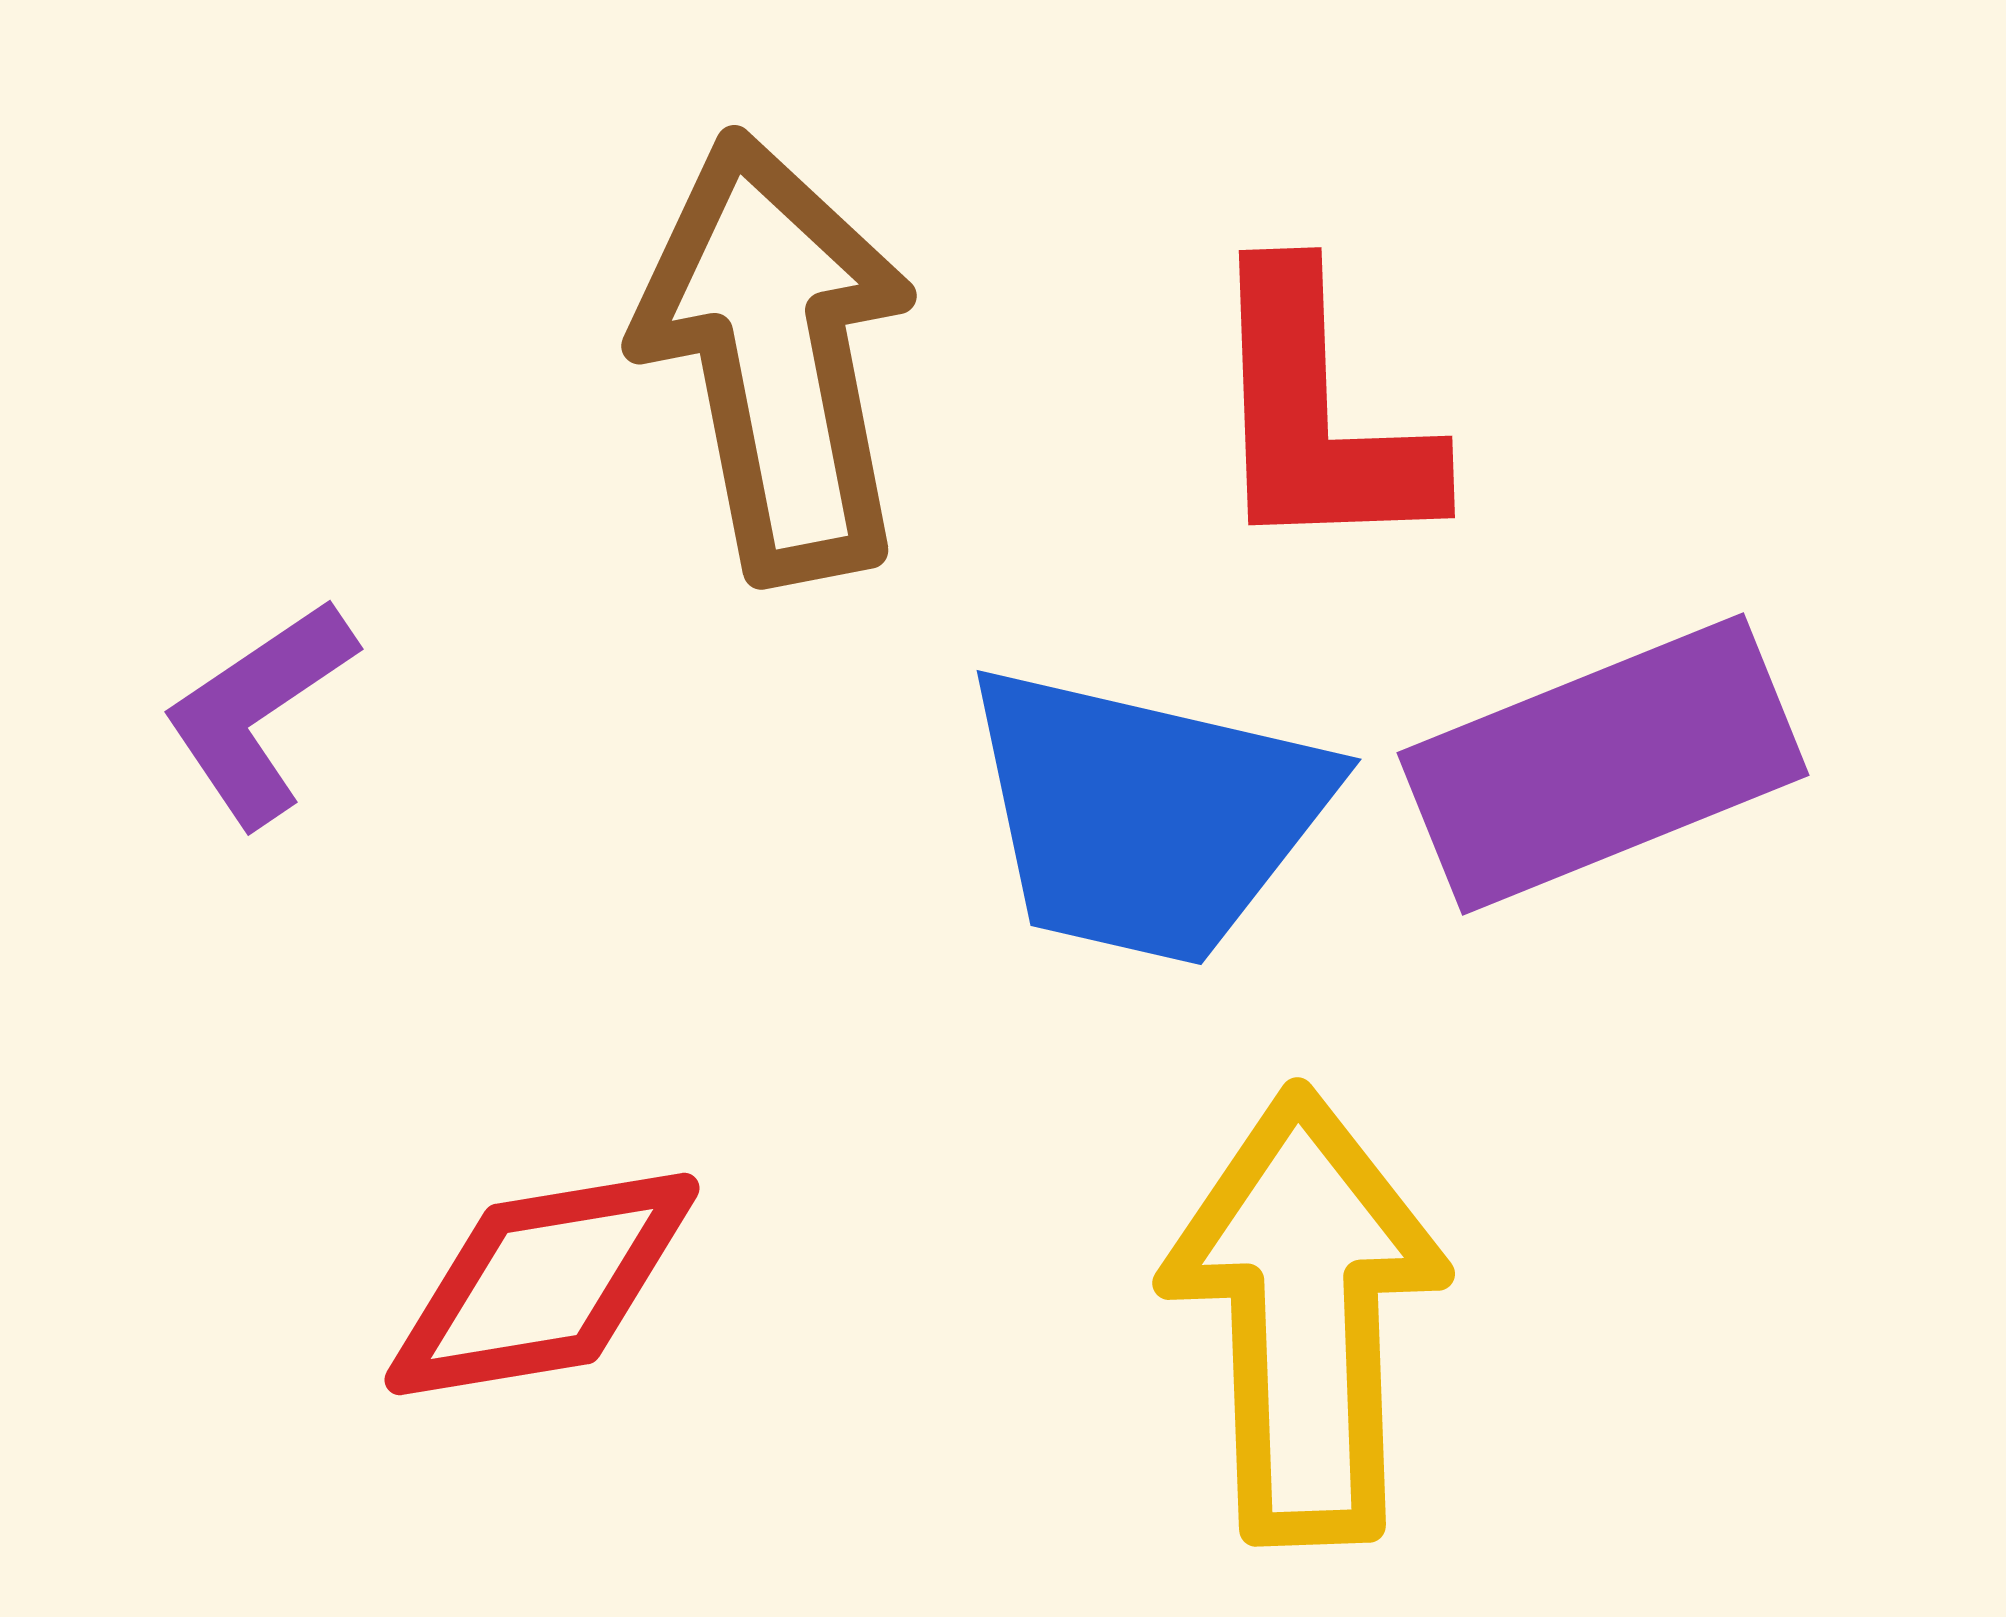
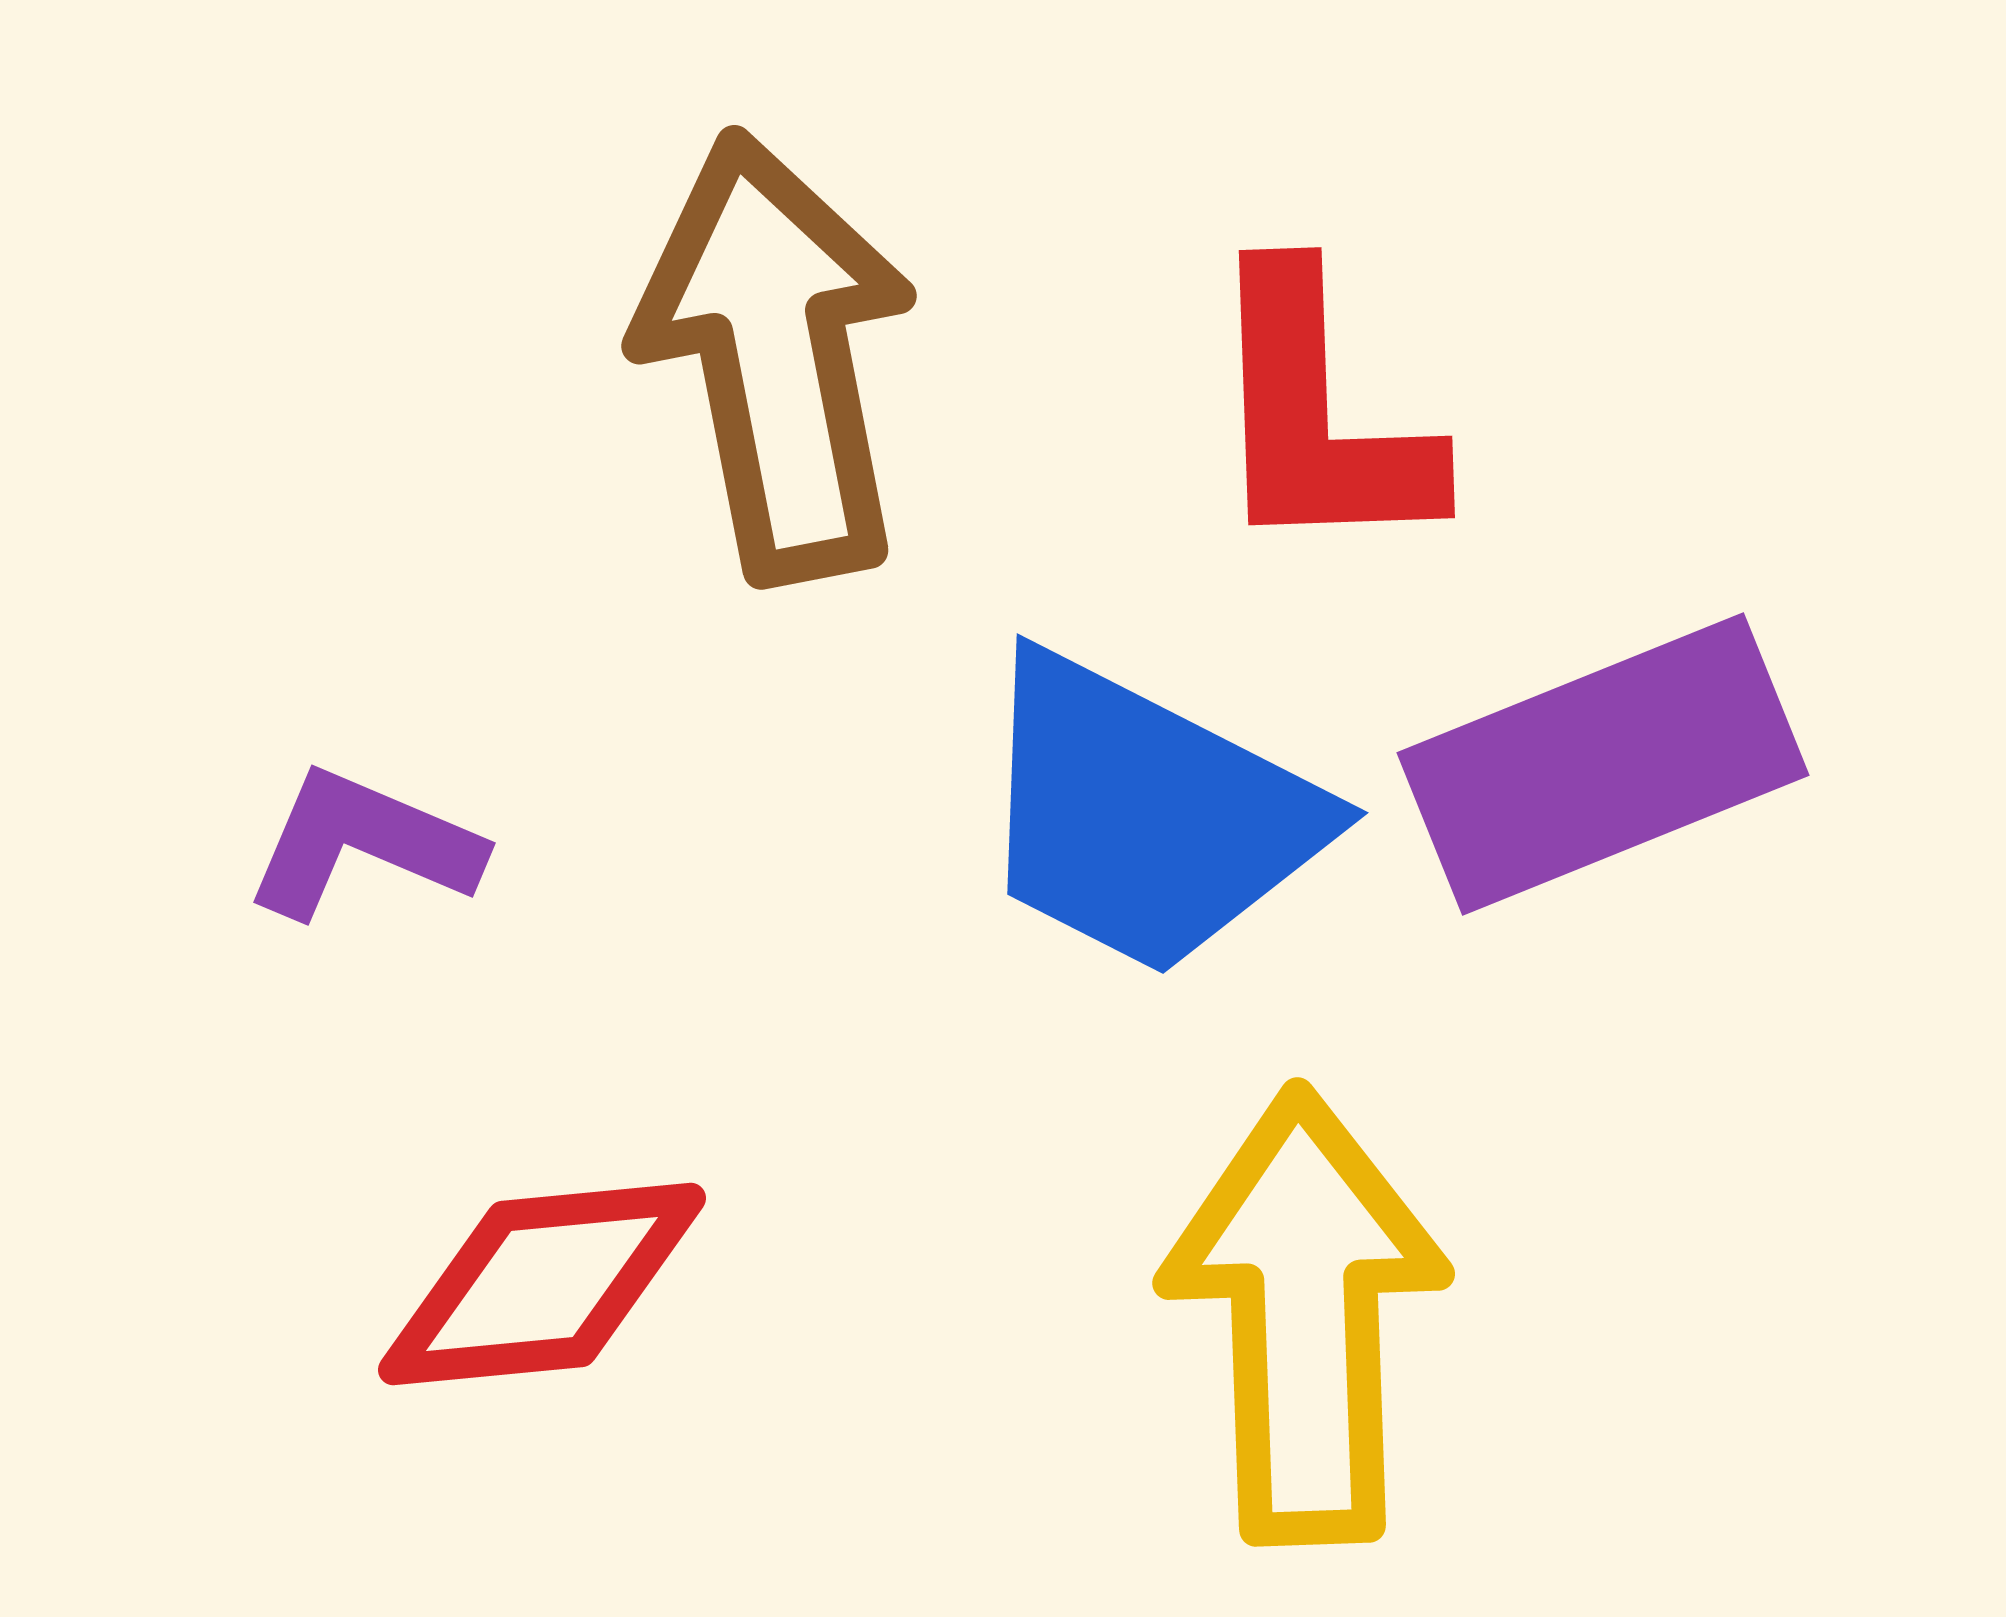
purple L-shape: moved 104 px right, 132 px down; rotated 57 degrees clockwise
blue trapezoid: rotated 14 degrees clockwise
red diamond: rotated 4 degrees clockwise
